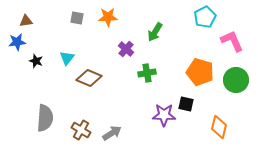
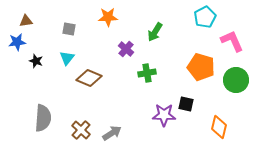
gray square: moved 8 px left, 11 px down
orange pentagon: moved 1 px right, 5 px up
gray semicircle: moved 2 px left
brown cross: rotated 12 degrees clockwise
